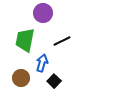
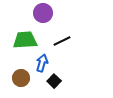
green trapezoid: rotated 75 degrees clockwise
